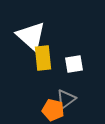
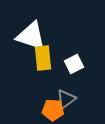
white triangle: rotated 24 degrees counterclockwise
white square: rotated 18 degrees counterclockwise
orange pentagon: rotated 10 degrees counterclockwise
